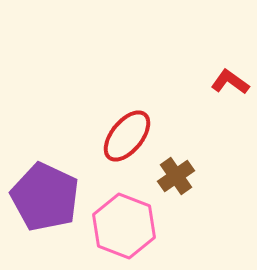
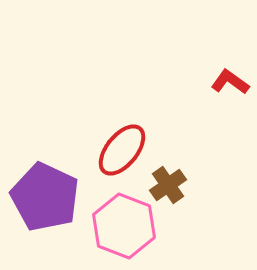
red ellipse: moved 5 px left, 14 px down
brown cross: moved 8 px left, 9 px down
